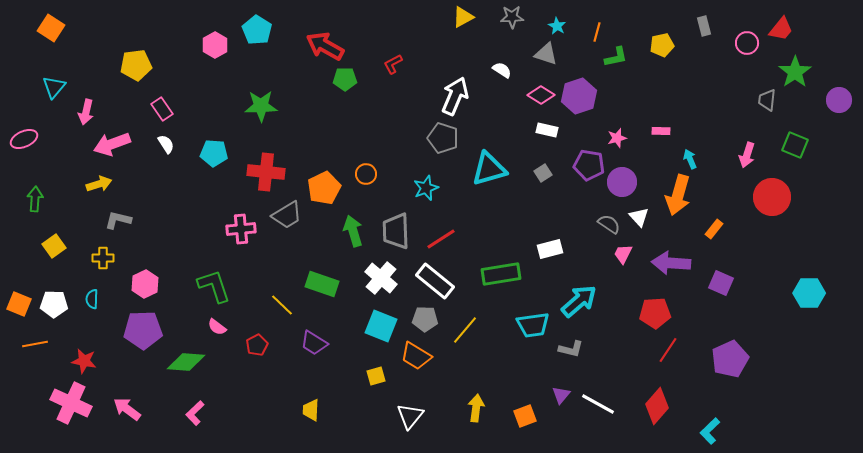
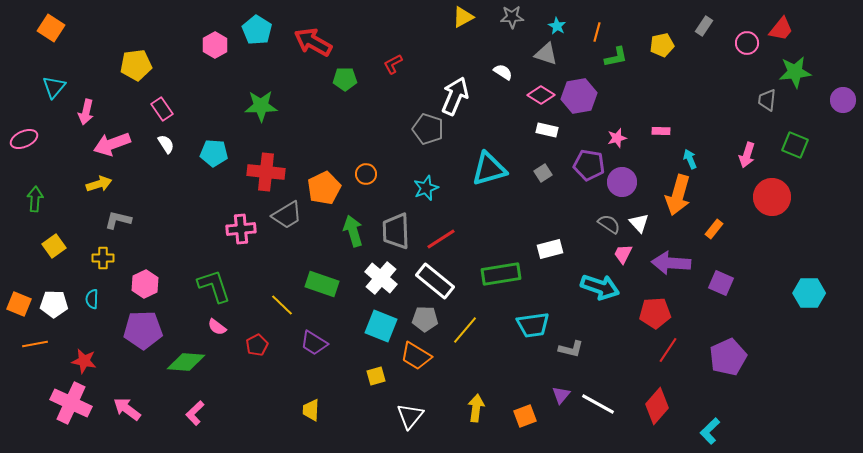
gray rectangle at (704, 26): rotated 48 degrees clockwise
red arrow at (325, 46): moved 12 px left, 4 px up
white semicircle at (502, 70): moved 1 px right, 2 px down
green star at (795, 72): rotated 28 degrees clockwise
purple hexagon at (579, 96): rotated 8 degrees clockwise
purple circle at (839, 100): moved 4 px right
gray pentagon at (443, 138): moved 15 px left, 9 px up
white triangle at (639, 217): moved 6 px down
cyan arrow at (579, 301): moved 21 px right, 14 px up; rotated 60 degrees clockwise
purple pentagon at (730, 359): moved 2 px left, 2 px up
